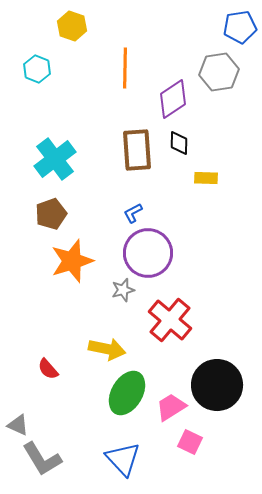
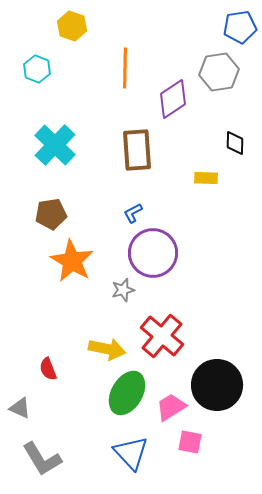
black diamond: moved 56 px right
cyan cross: moved 14 px up; rotated 9 degrees counterclockwise
brown pentagon: rotated 12 degrees clockwise
purple circle: moved 5 px right
orange star: rotated 24 degrees counterclockwise
red cross: moved 8 px left, 16 px down
red semicircle: rotated 20 degrees clockwise
gray triangle: moved 2 px right, 17 px up
pink square: rotated 15 degrees counterclockwise
blue triangle: moved 8 px right, 6 px up
